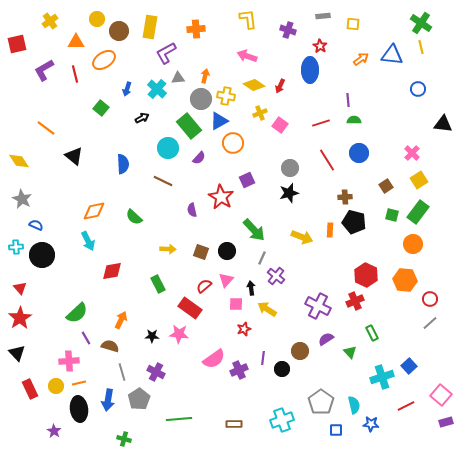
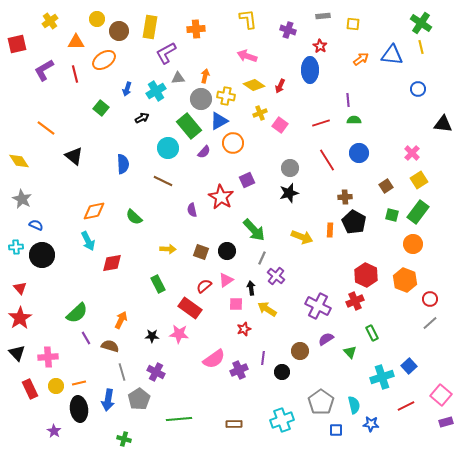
cyan cross at (157, 89): moved 1 px left, 2 px down; rotated 18 degrees clockwise
purple semicircle at (199, 158): moved 5 px right, 6 px up
black pentagon at (354, 222): rotated 15 degrees clockwise
red diamond at (112, 271): moved 8 px up
pink triangle at (226, 280): rotated 14 degrees clockwise
orange hexagon at (405, 280): rotated 15 degrees clockwise
pink cross at (69, 361): moved 21 px left, 4 px up
black circle at (282, 369): moved 3 px down
